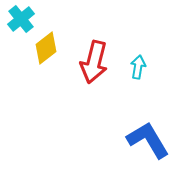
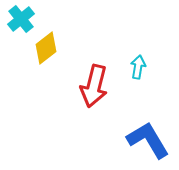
red arrow: moved 24 px down
